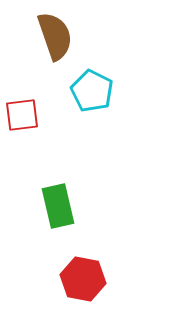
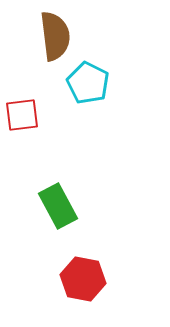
brown semicircle: rotated 12 degrees clockwise
cyan pentagon: moved 4 px left, 8 px up
green rectangle: rotated 15 degrees counterclockwise
